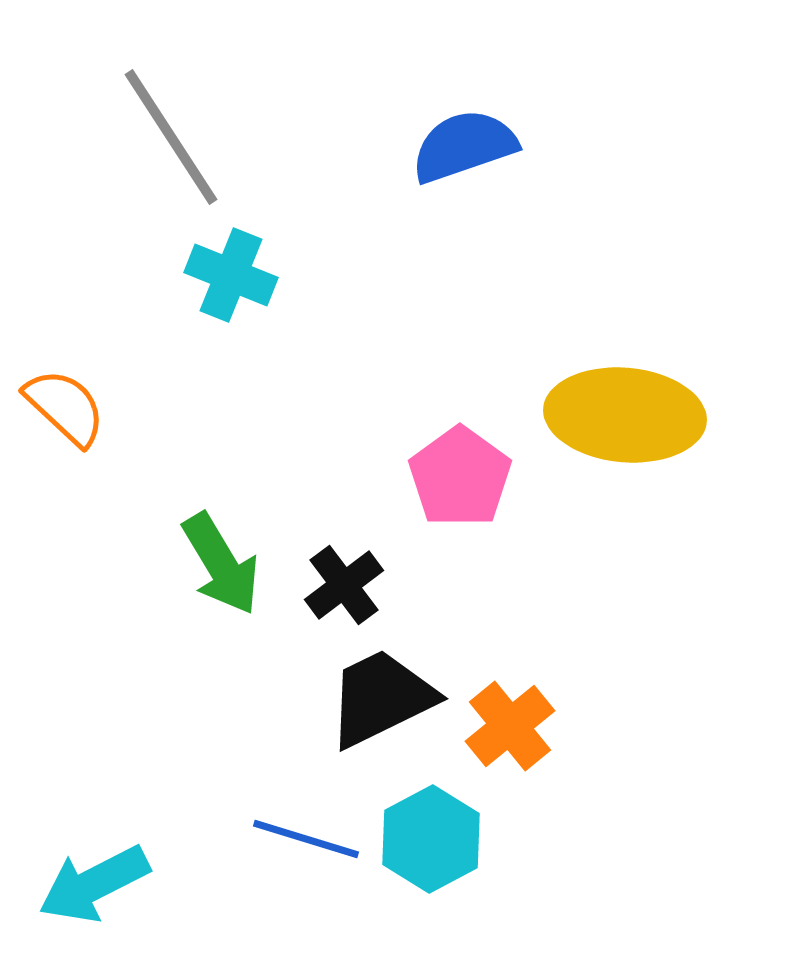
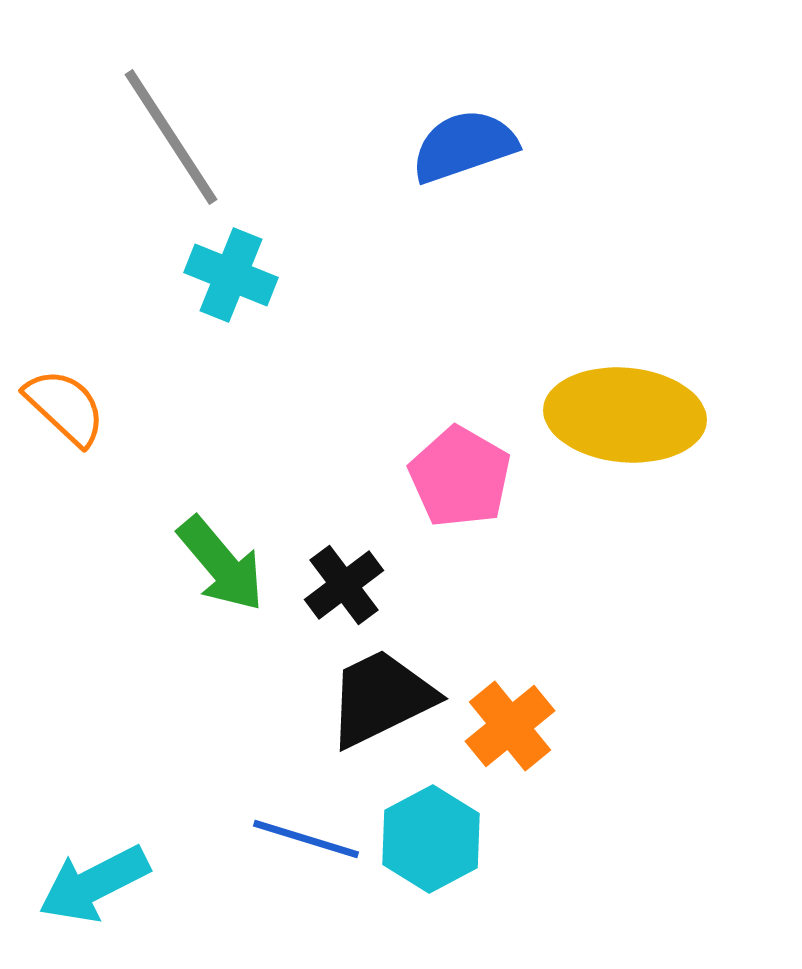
pink pentagon: rotated 6 degrees counterclockwise
green arrow: rotated 9 degrees counterclockwise
